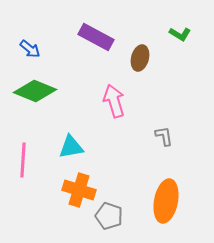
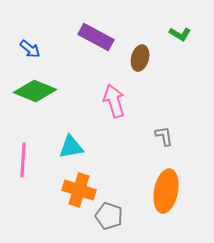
orange ellipse: moved 10 px up
